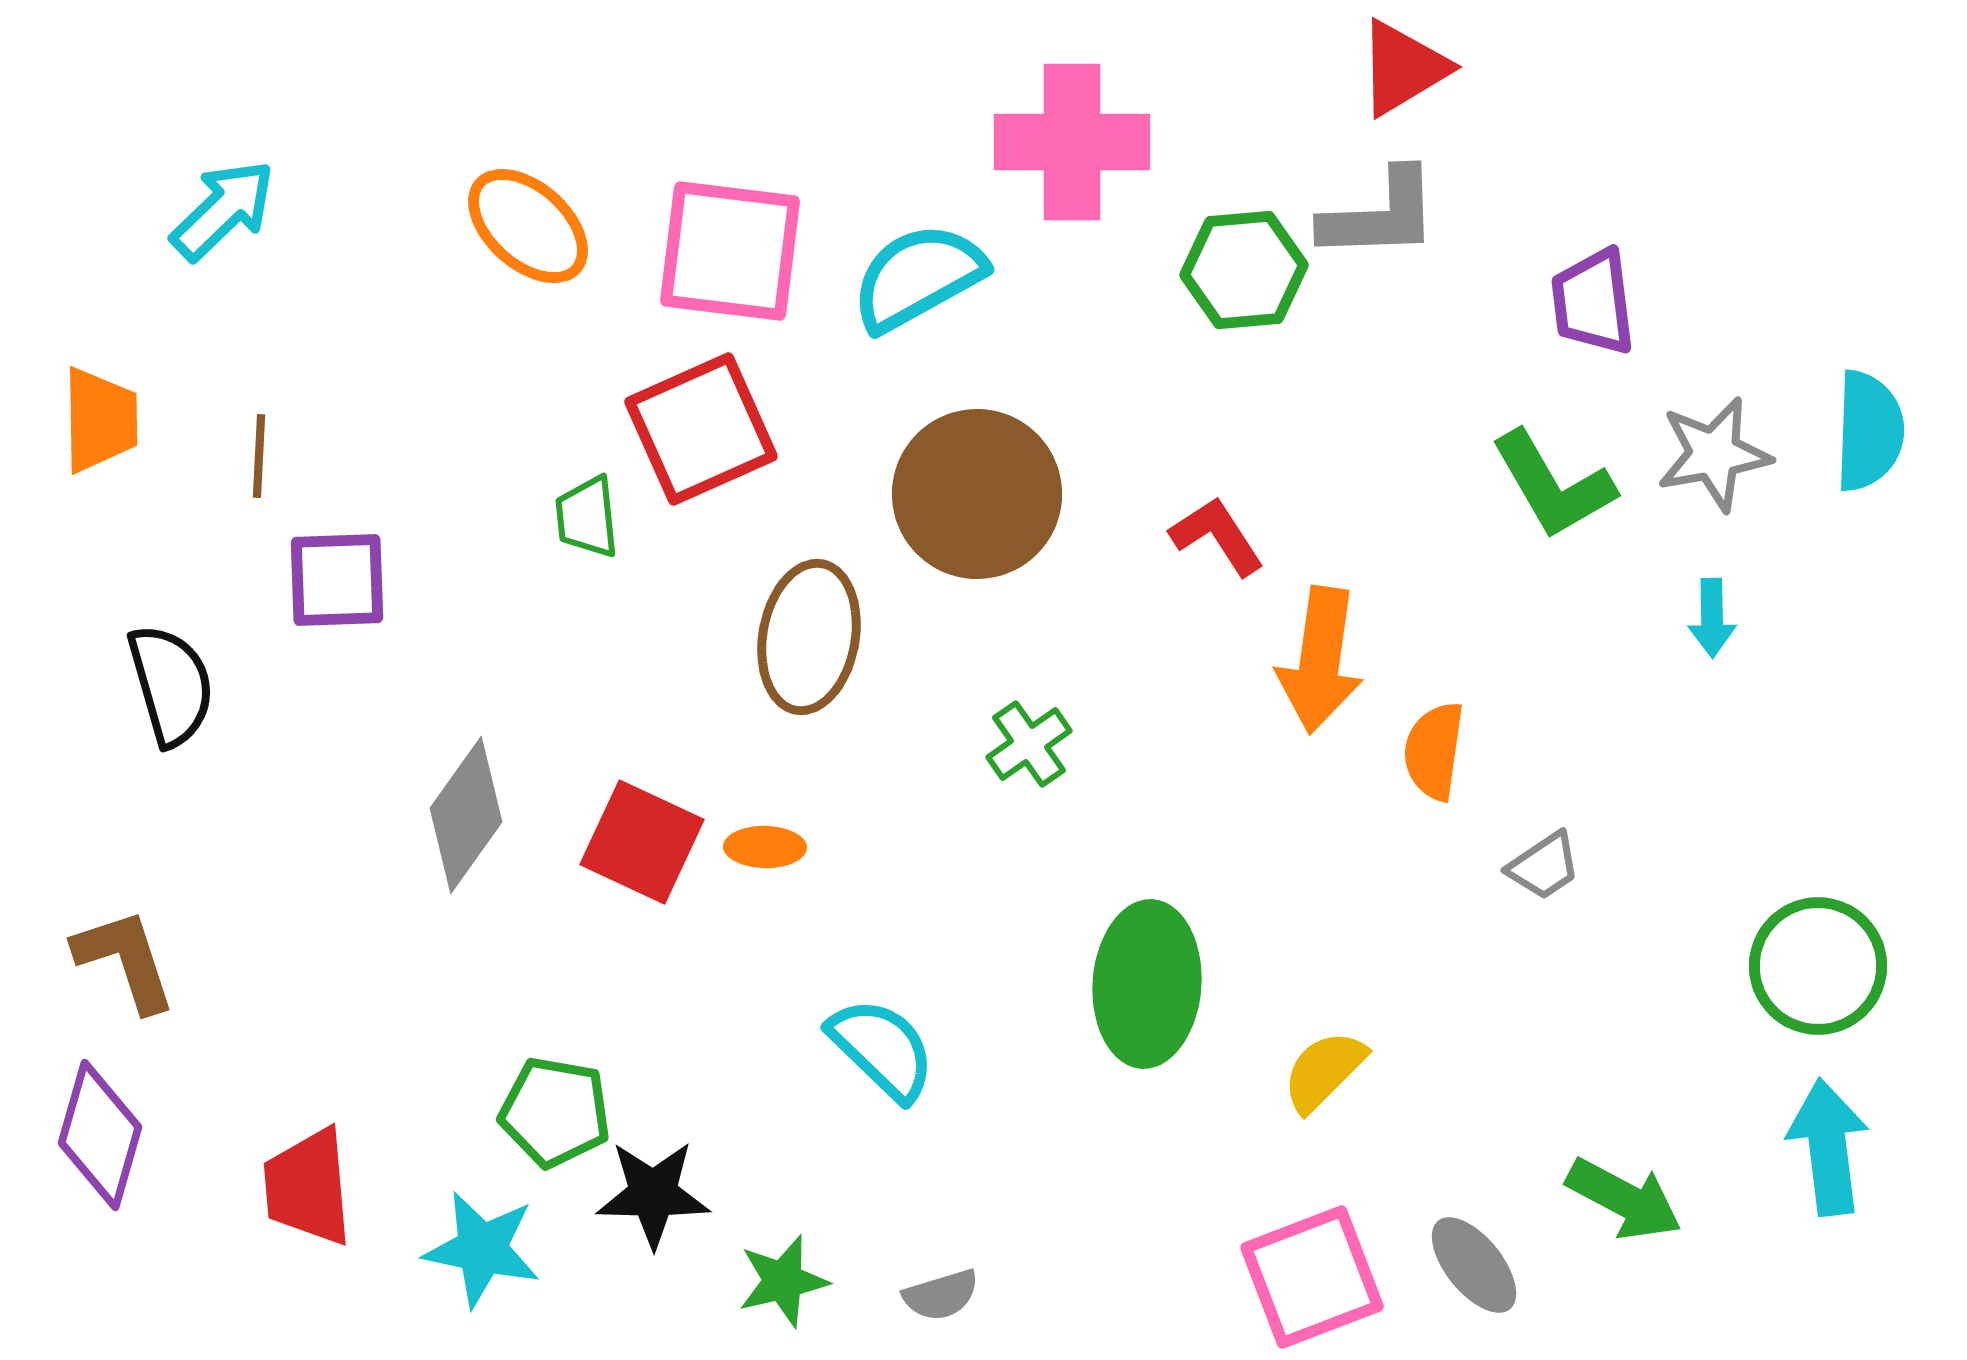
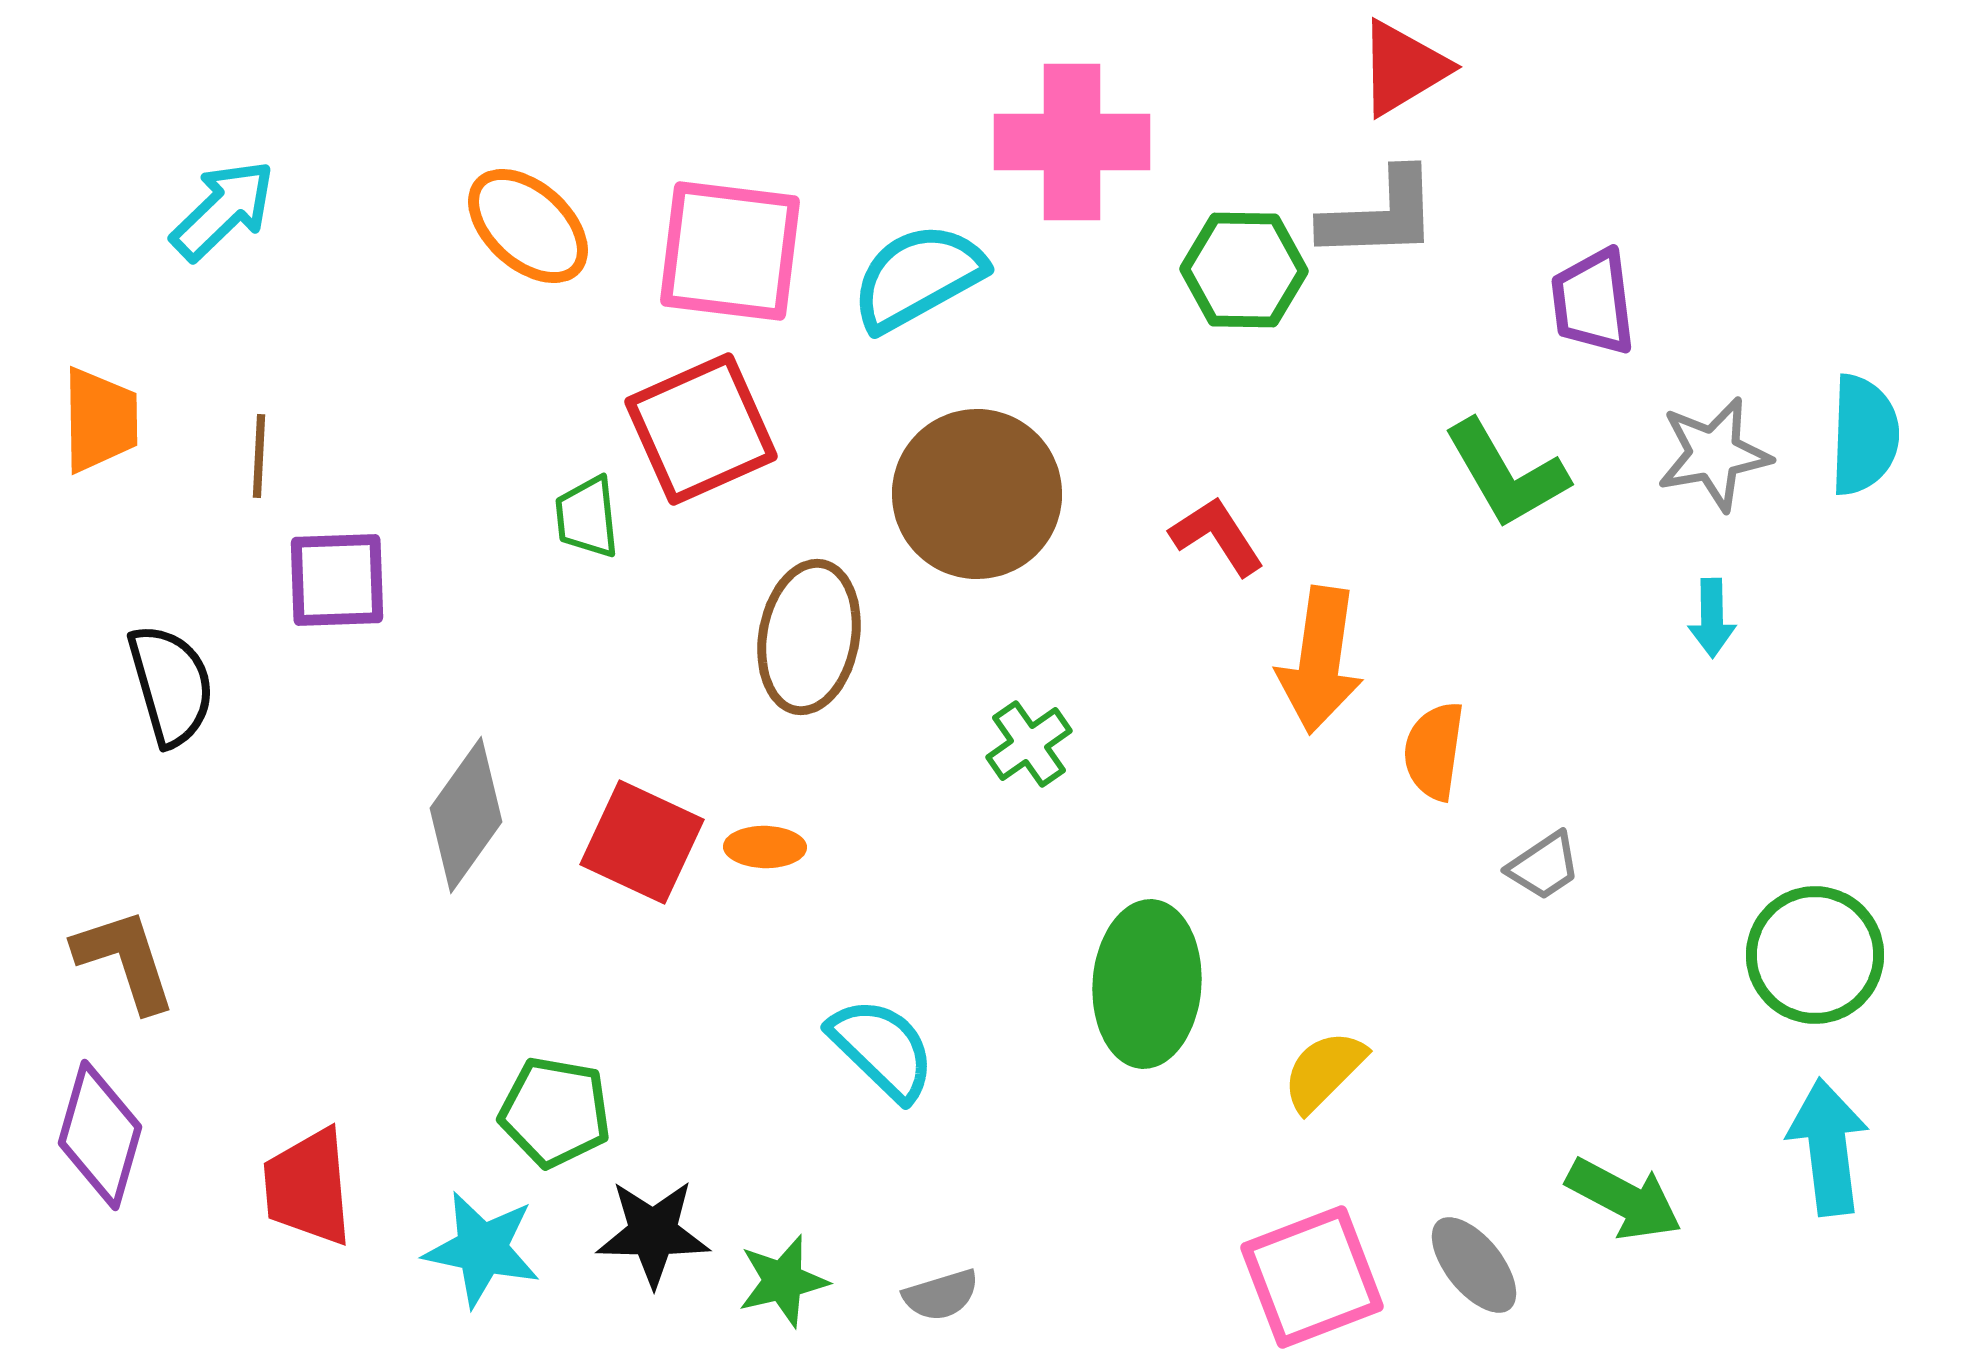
green hexagon at (1244, 270): rotated 6 degrees clockwise
cyan semicircle at (1869, 431): moved 5 px left, 4 px down
green L-shape at (1553, 485): moved 47 px left, 11 px up
green circle at (1818, 966): moved 3 px left, 11 px up
black star at (653, 1194): moved 39 px down
